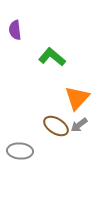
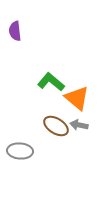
purple semicircle: moved 1 px down
green L-shape: moved 1 px left, 25 px down
orange triangle: rotated 32 degrees counterclockwise
gray arrow: rotated 48 degrees clockwise
